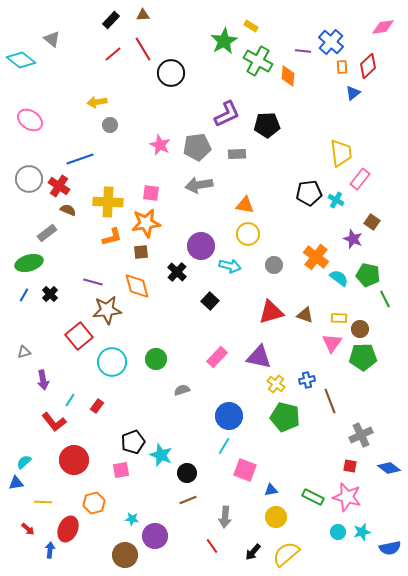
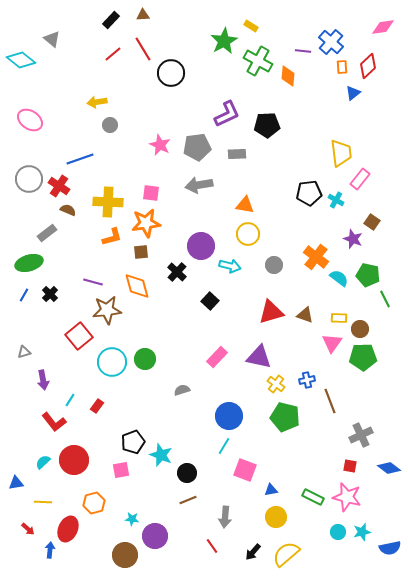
green circle at (156, 359): moved 11 px left
cyan semicircle at (24, 462): moved 19 px right
